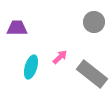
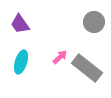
purple trapezoid: moved 3 px right, 4 px up; rotated 125 degrees counterclockwise
cyan ellipse: moved 10 px left, 5 px up
gray rectangle: moved 5 px left, 6 px up
